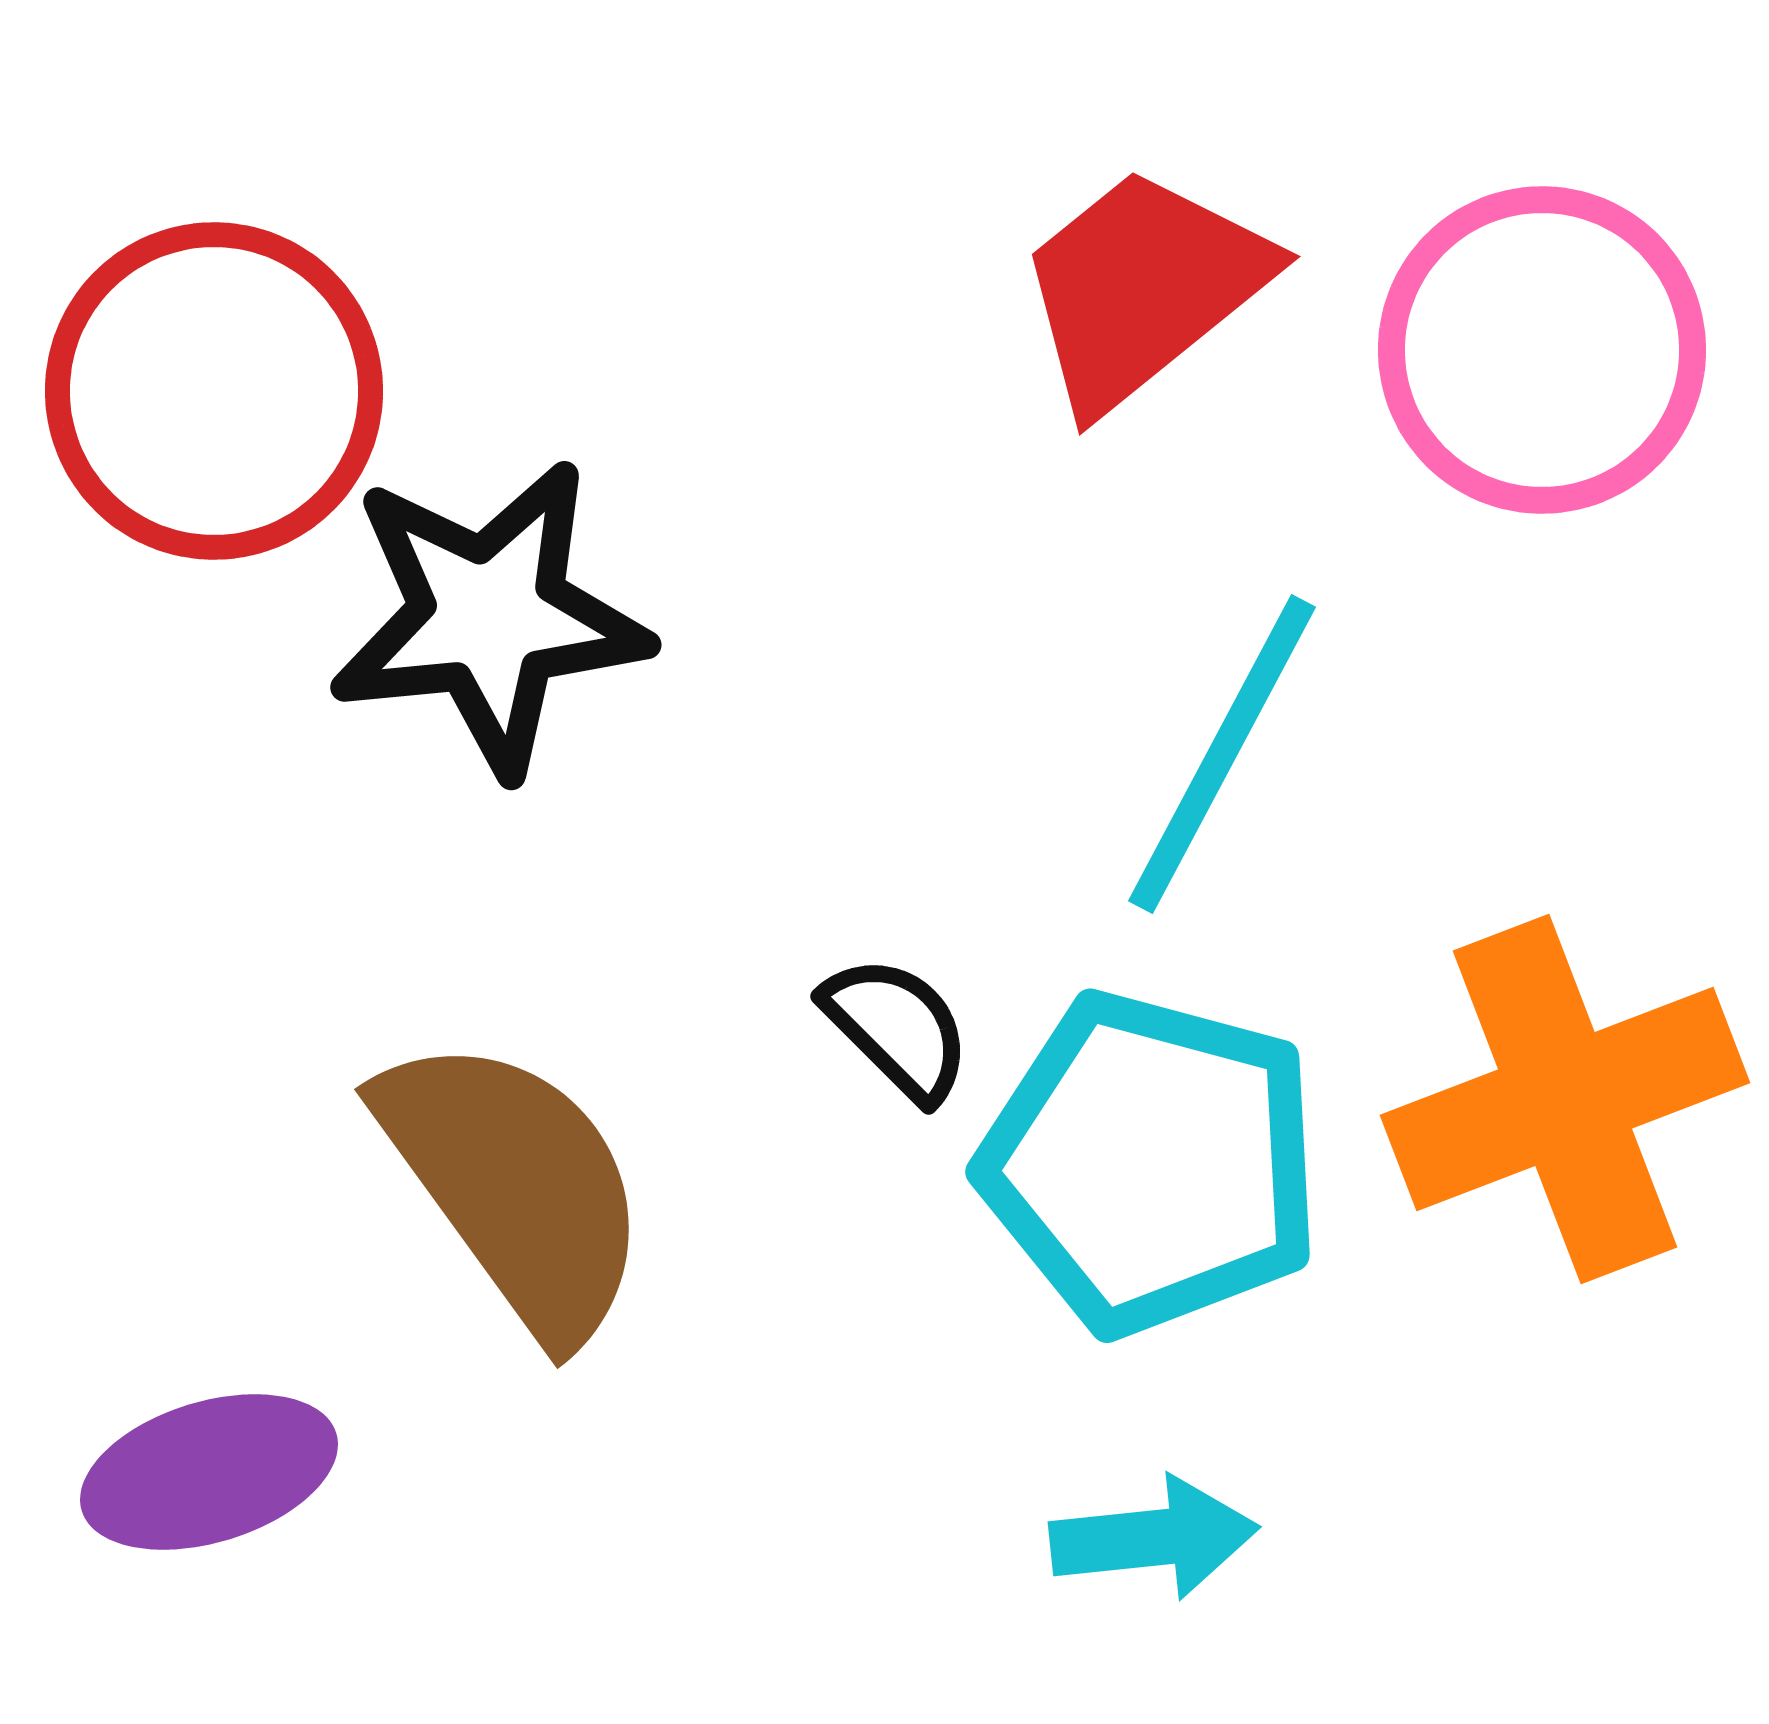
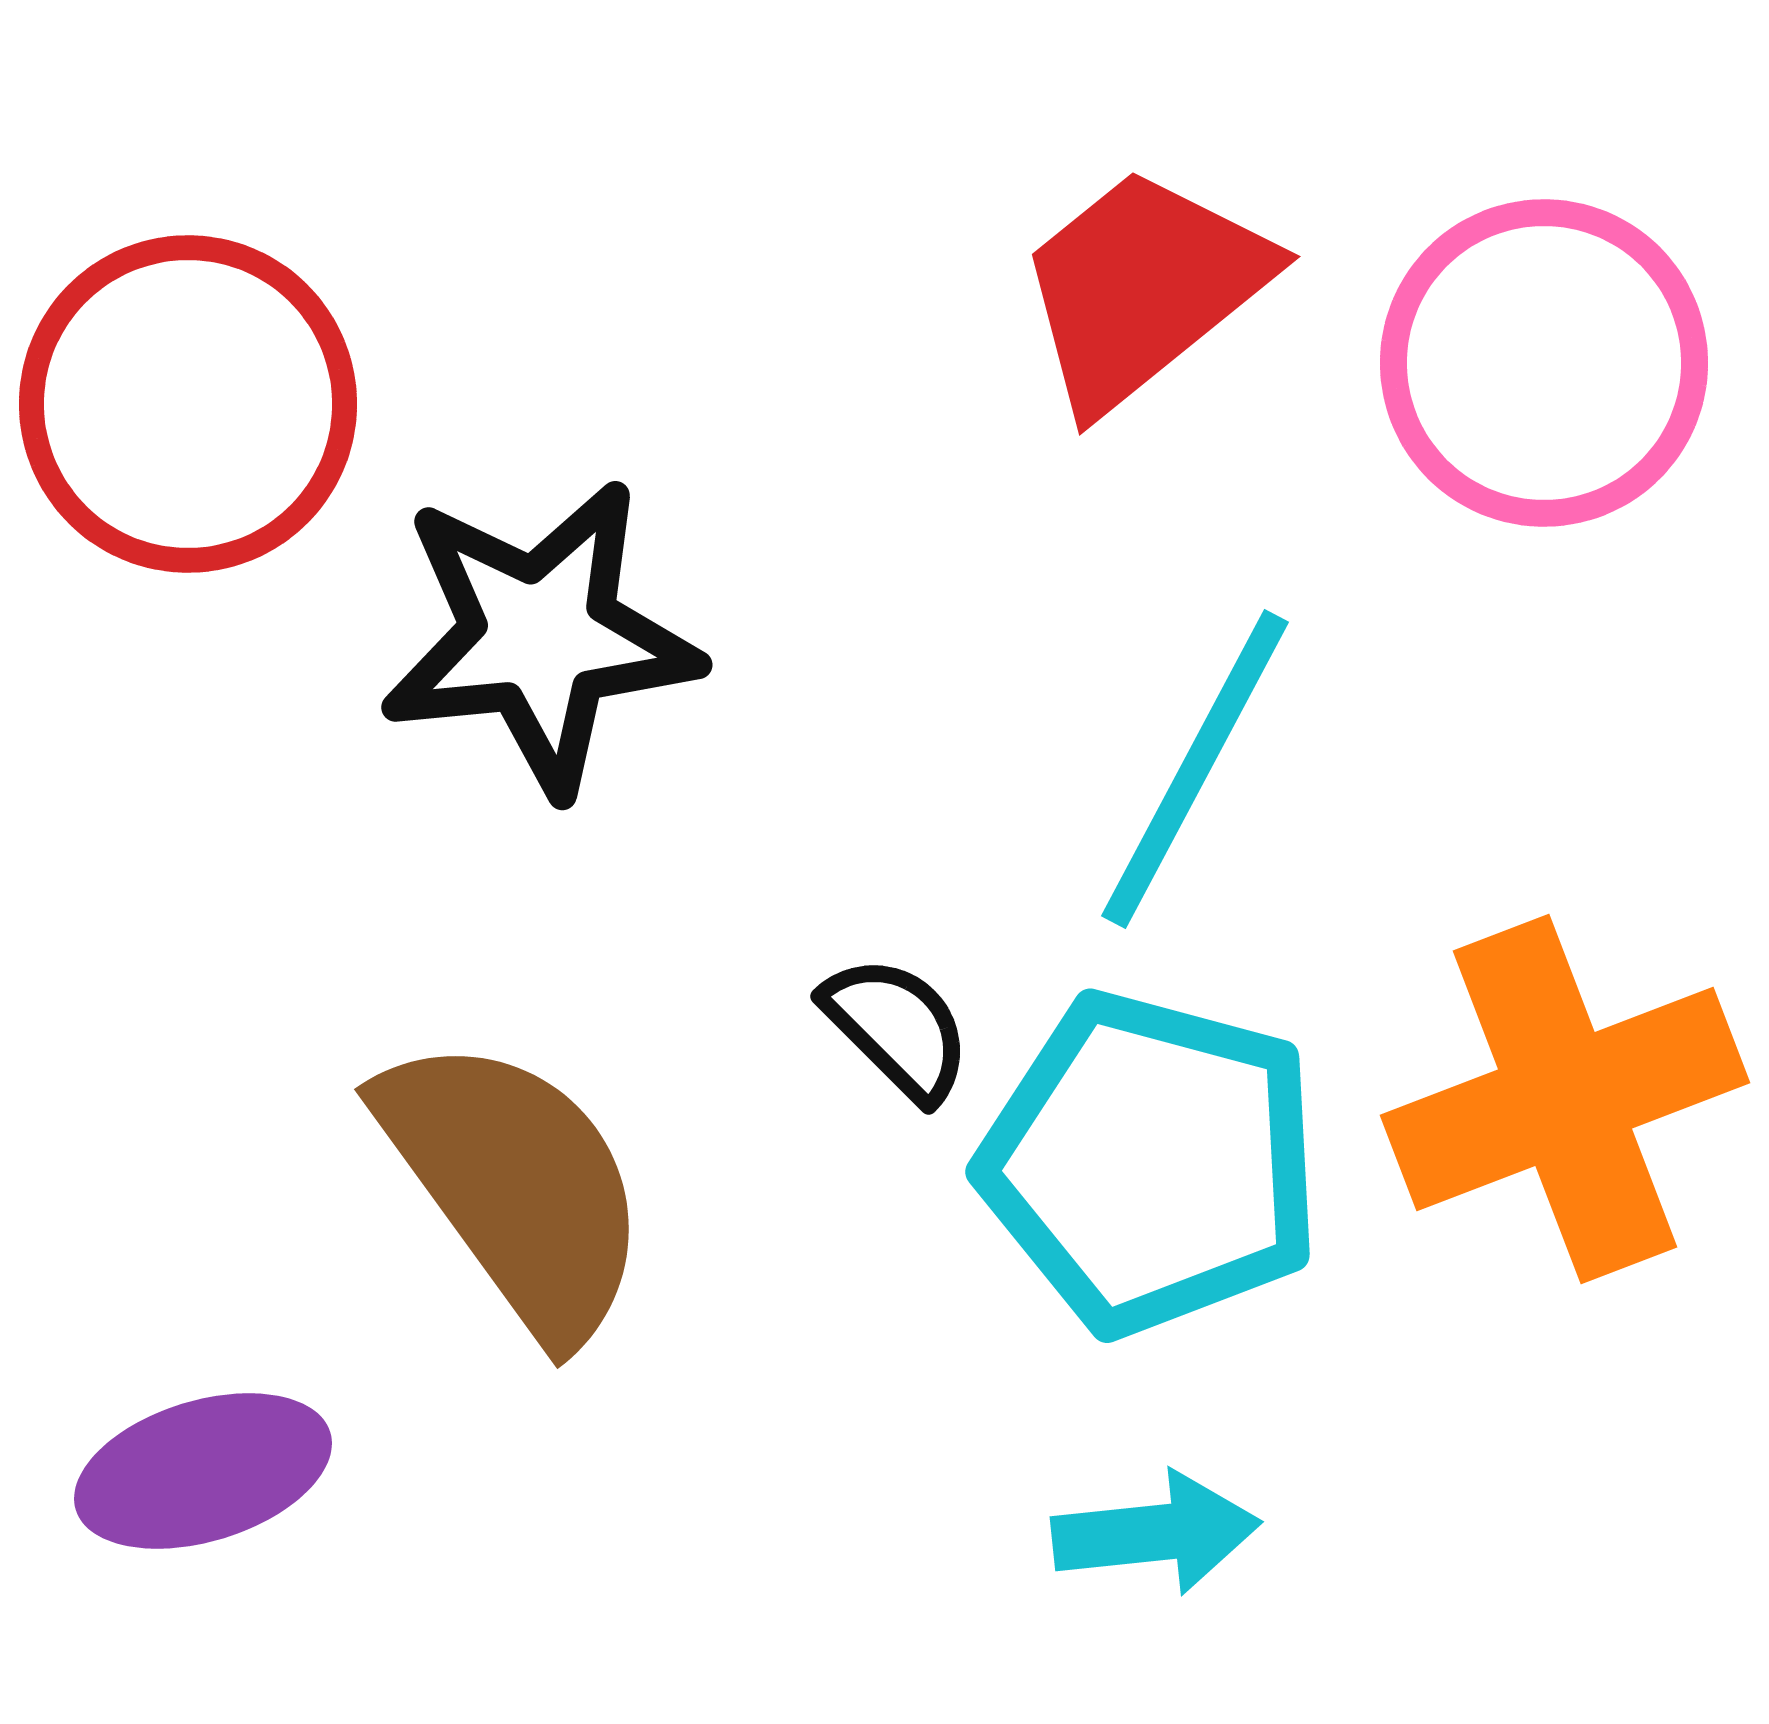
pink circle: moved 2 px right, 13 px down
red circle: moved 26 px left, 13 px down
black star: moved 51 px right, 20 px down
cyan line: moved 27 px left, 15 px down
purple ellipse: moved 6 px left, 1 px up
cyan arrow: moved 2 px right, 5 px up
